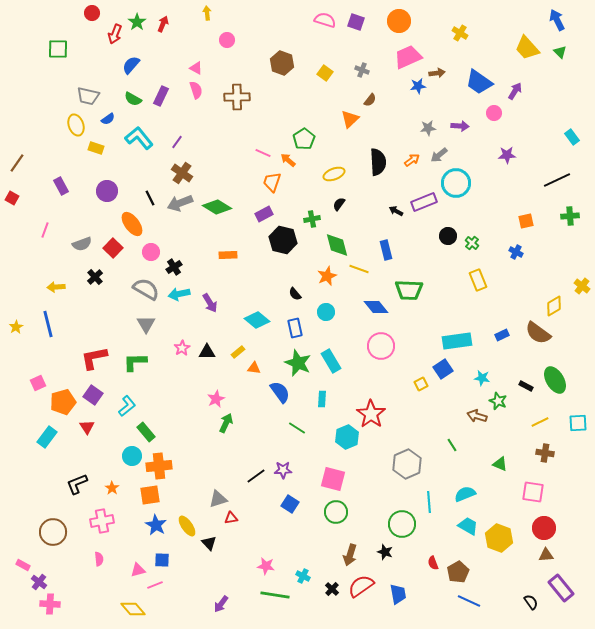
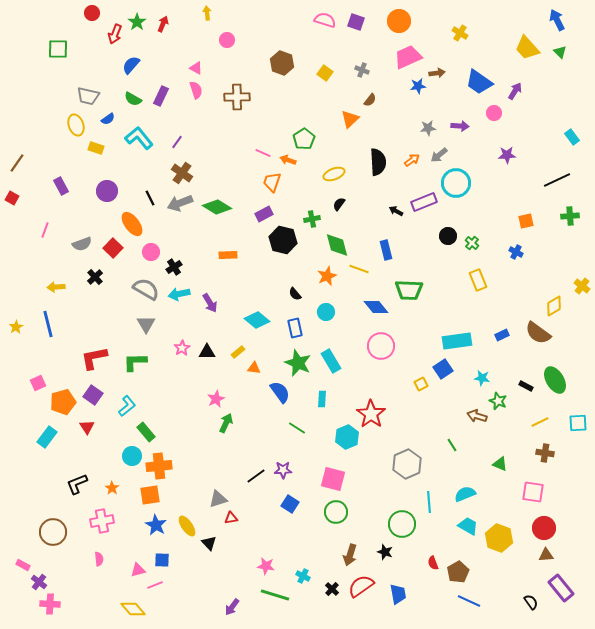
orange arrow at (288, 160): rotated 21 degrees counterclockwise
green line at (275, 595): rotated 8 degrees clockwise
purple arrow at (221, 604): moved 11 px right, 3 px down
